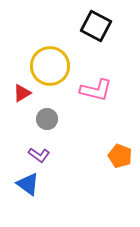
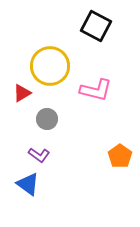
orange pentagon: rotated 15 degrees clockwise
